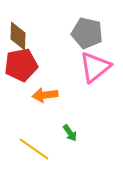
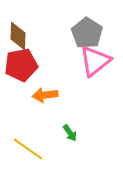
gray pentagon: rotated 20 degrees clockwise
pink triangle: moved 6 px up
yellow line: moved 6 px left
